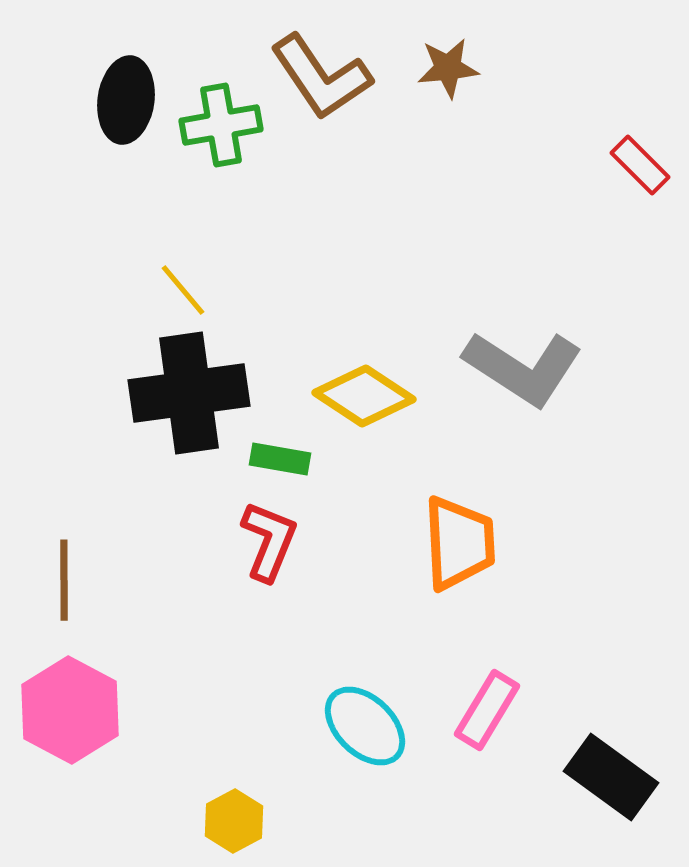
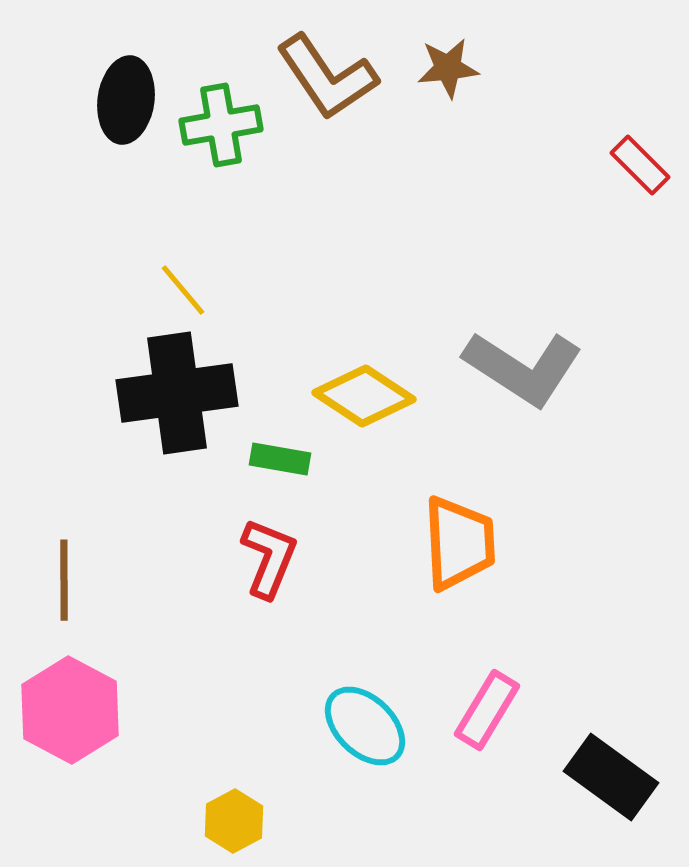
brown L-shape: moved 6 px right
black cross: moved 12 px left
red L-shape: moved 17 px down
